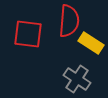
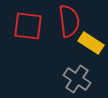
red semicircle: rotated 12 degrees counterclockwise
red square: moved 8 px up
